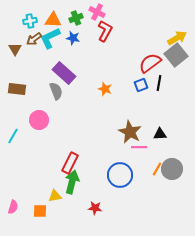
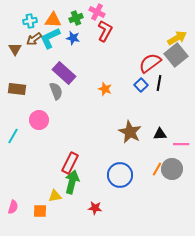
blue square: rotated 24 degrees counterclockwise
pink line: moved 42 px right, 3 px up
